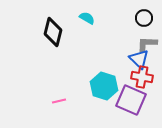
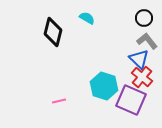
gray L-shape: moved 3 px up; rotated 50 degrees clockwise
red cross: rotated 30 degrees clockwise
